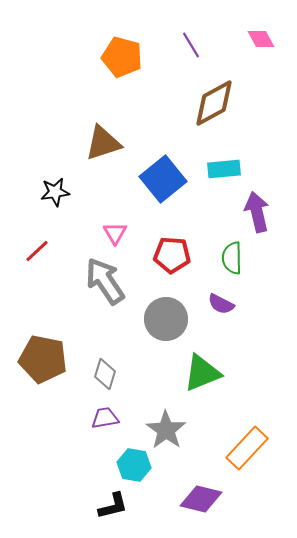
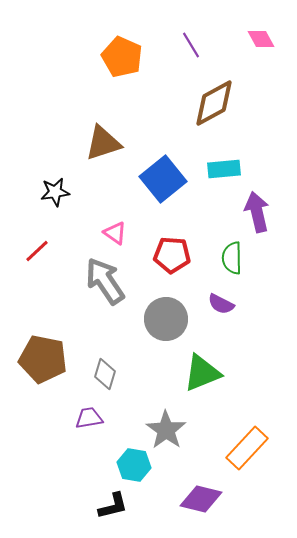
orange pentagon: rotated 9 degrees clockwise
pink triangle: rotated 25 degrees counterclockwise
purple trapezoid: moved 16 px left
